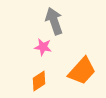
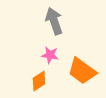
pink star: moved 7 px right, 8 px down
orange trapezoid: rotated 84 degrees clockwise
